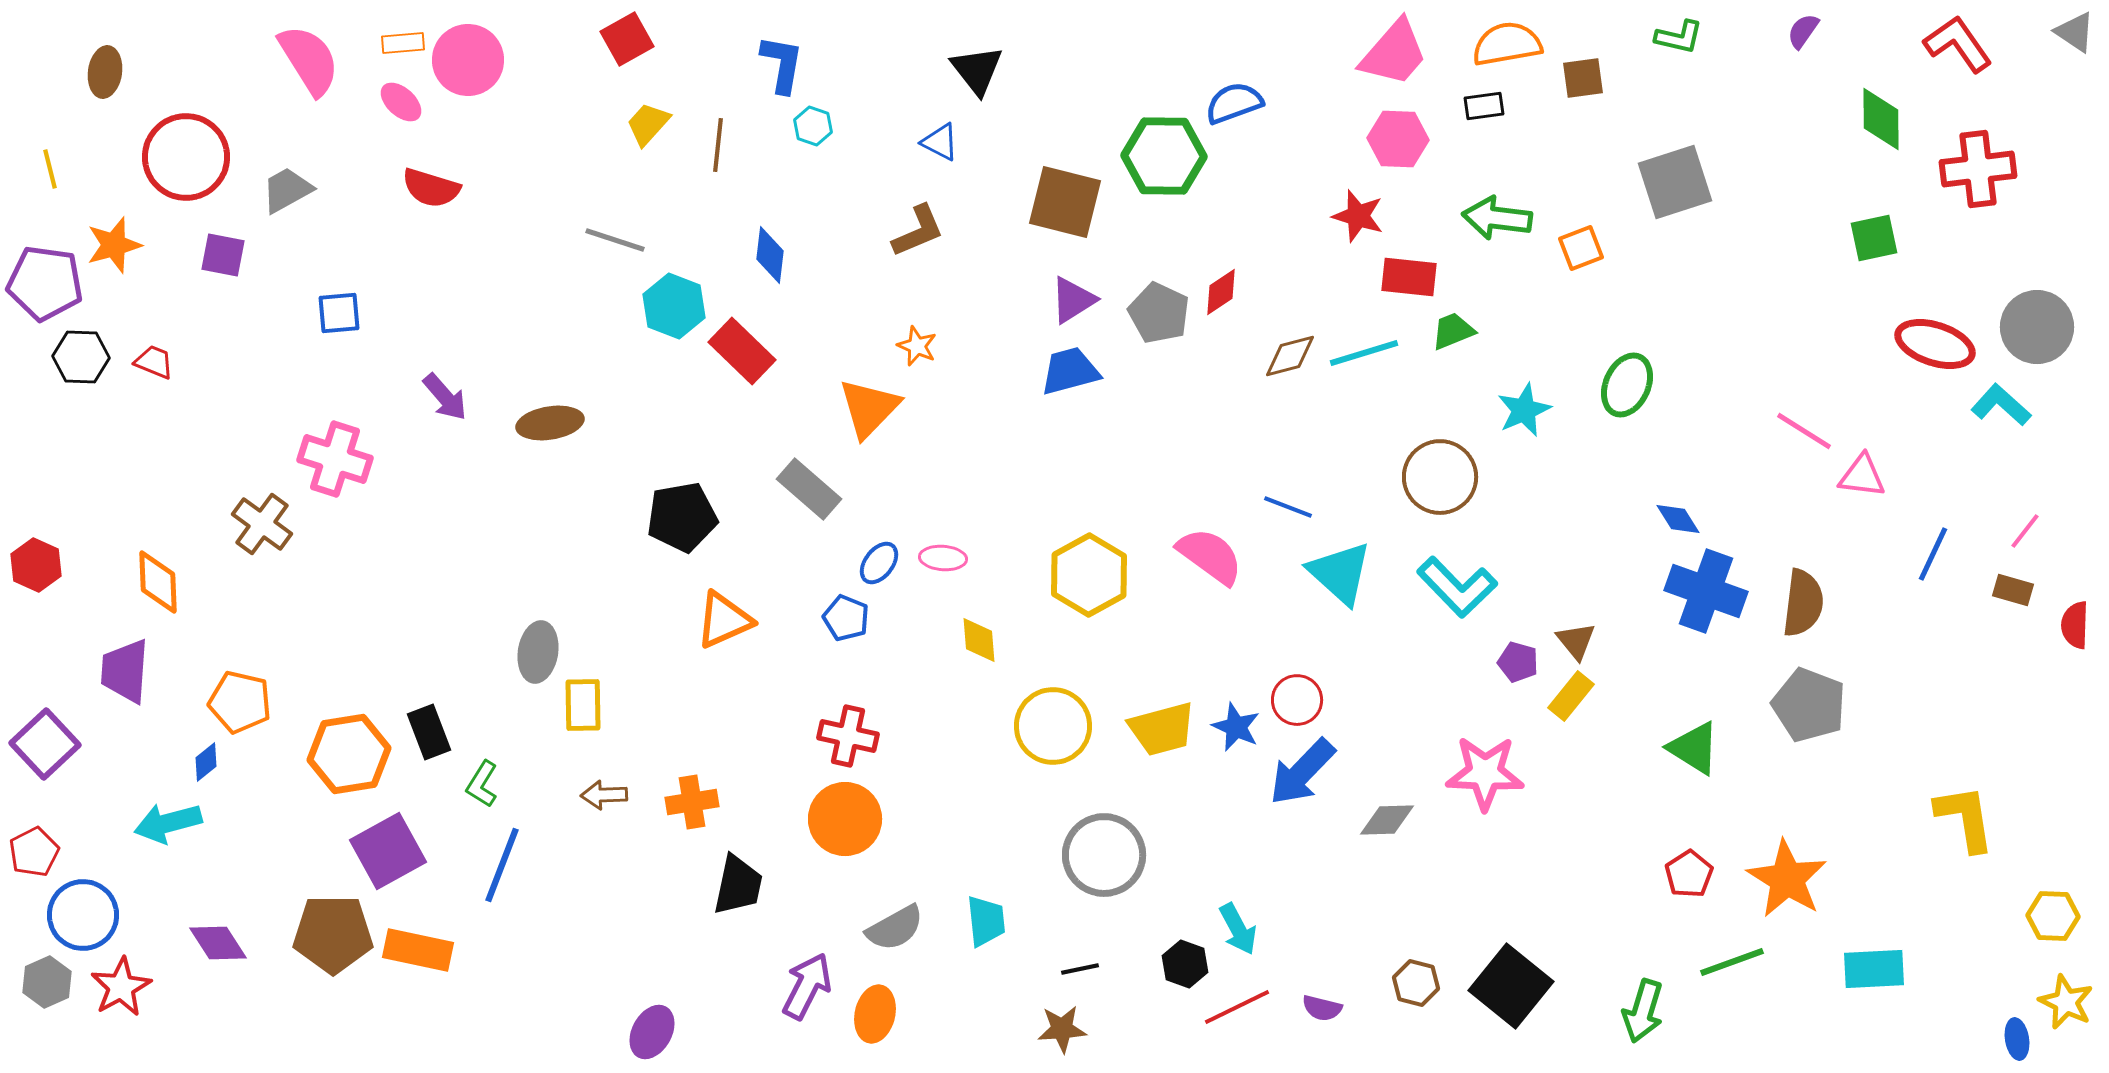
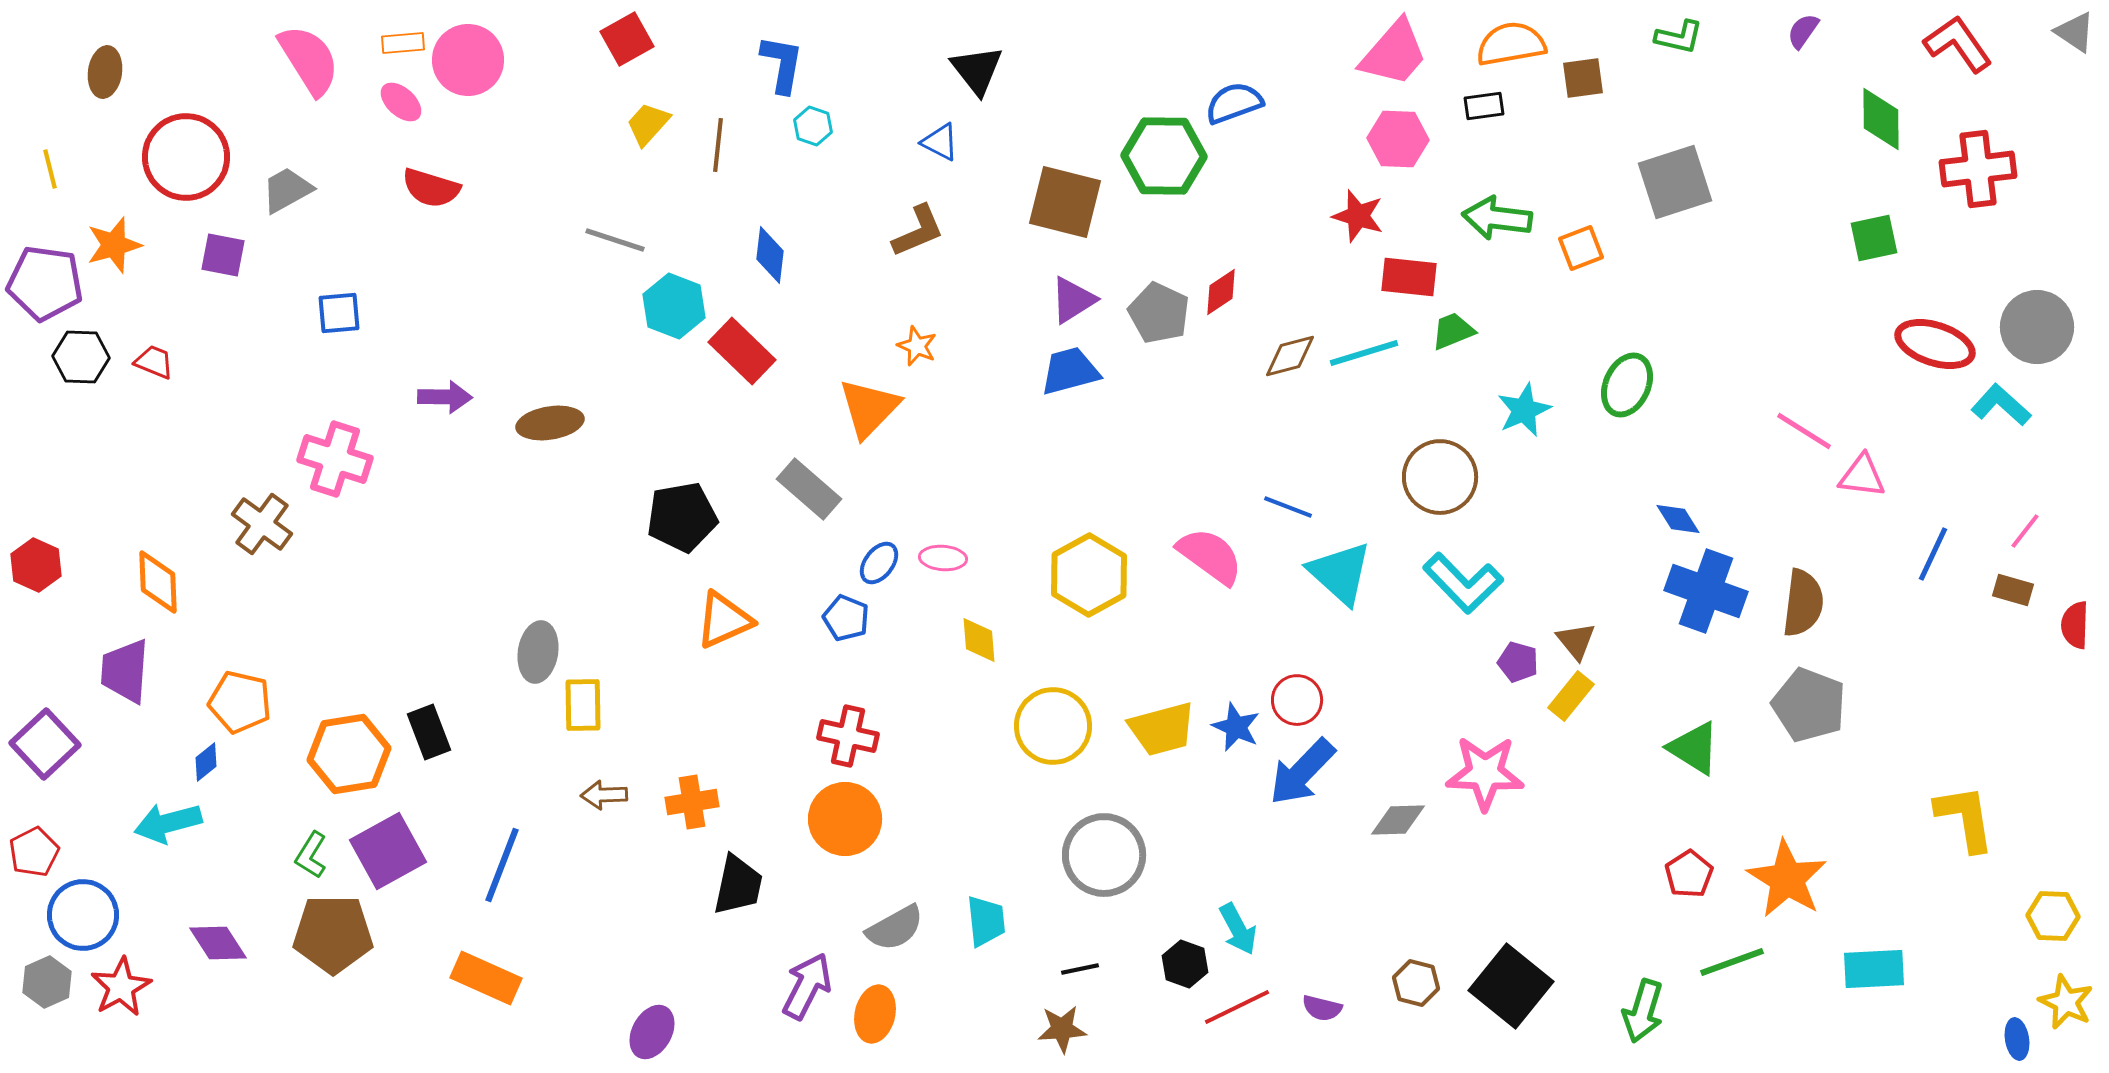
orange semicircle at (1507, 44): moved 4 px right
purple arrow at (445, 397): rotated 48 degrees counterclockwise
cyan L-shape at (1457, 587): moved 6 px right, 4 px up
green L-shape at (482, 784): moved 171 px left, 71 px down
gray diamond at (1387, 820): moved 11 px right
orange rectangle at (418, 950): moved 68 px right, 28 px down; rotated 12 degrees clockwise
